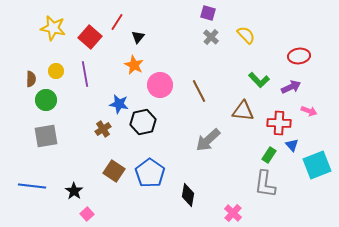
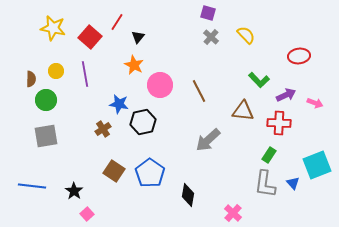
purple arrow: moved 5 px left, 8 px down
pink arrow: moved 6 px right, 8 px up
blue triangle: moved 1 px right, 38 px down
